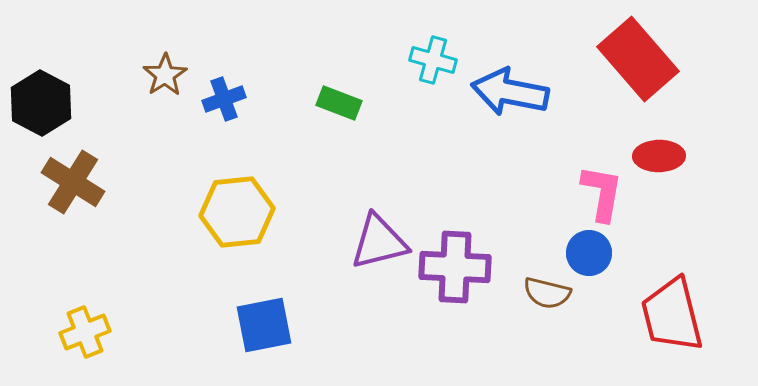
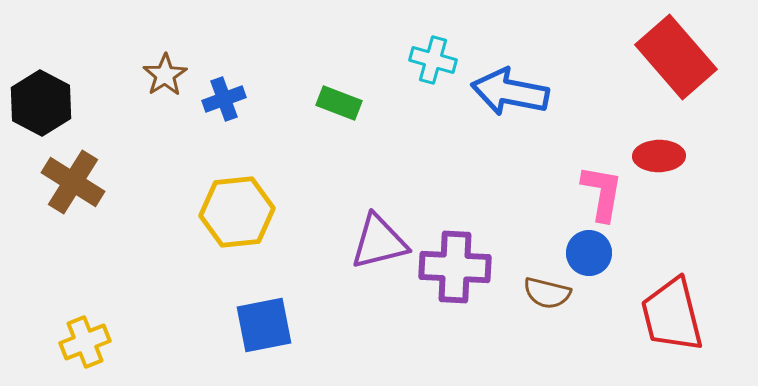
red rectangle: moved 38 px right, 2 px up
yellow cross: moved 10 px down
